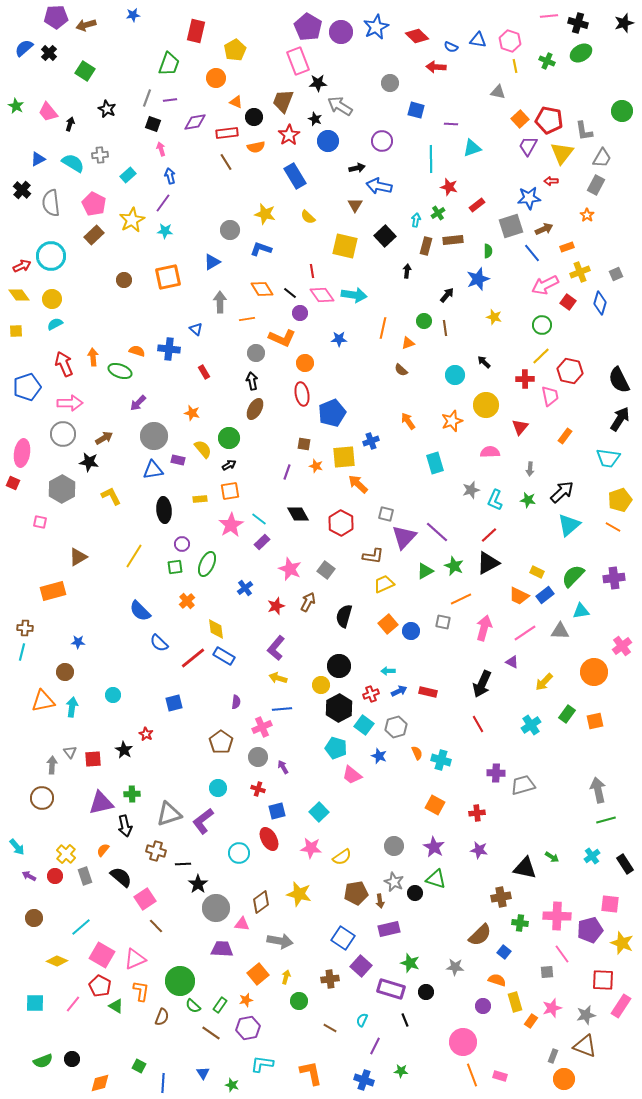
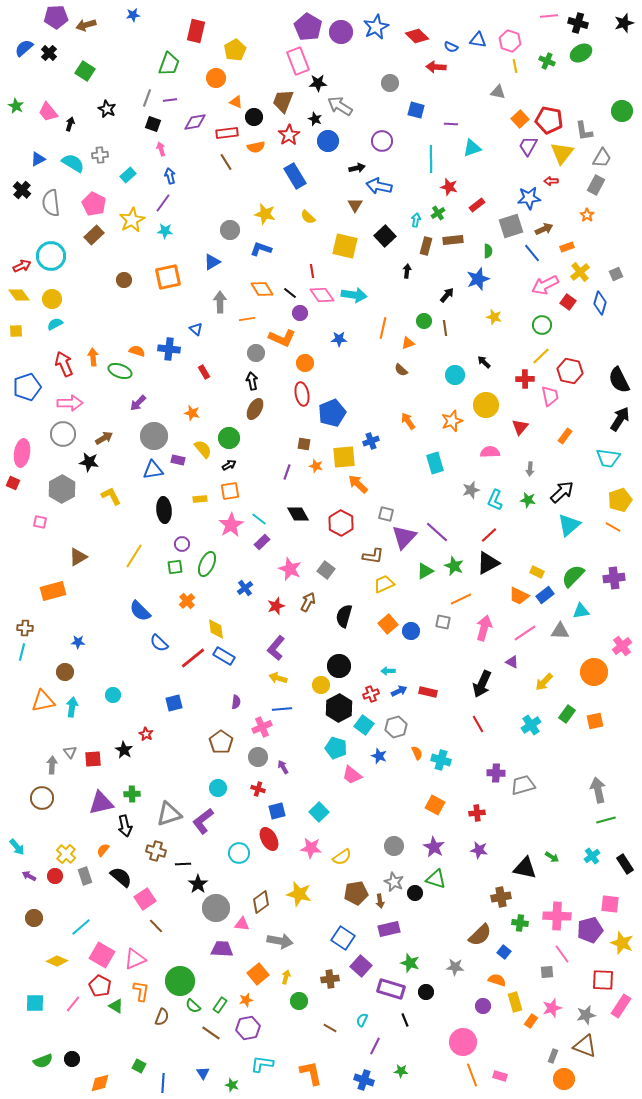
yellow cross at (580, 272): rotated 18 degrees counterclockwise
